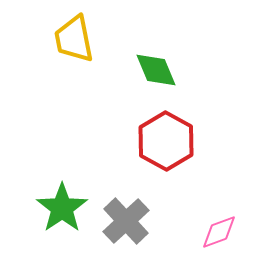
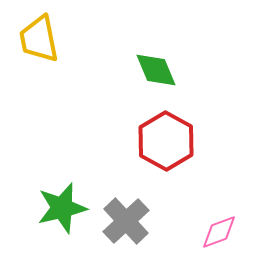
yellow trapezoid: moved 35 px left
green star: rotated 21 degrees clockwise
